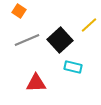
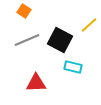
orange square: moved 5 px right
black square: rotated 20 degrees counterclockwise
